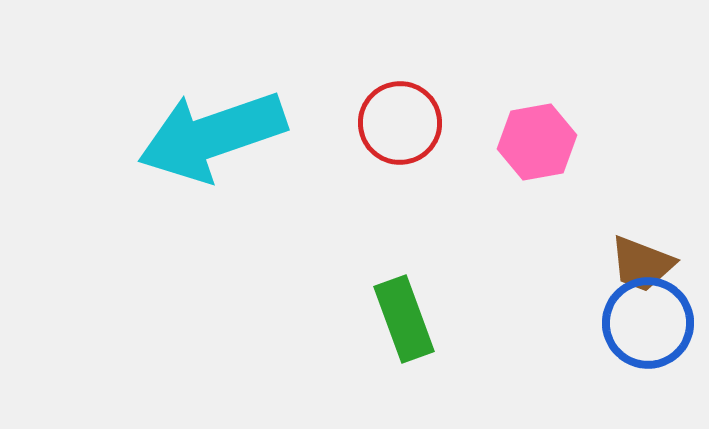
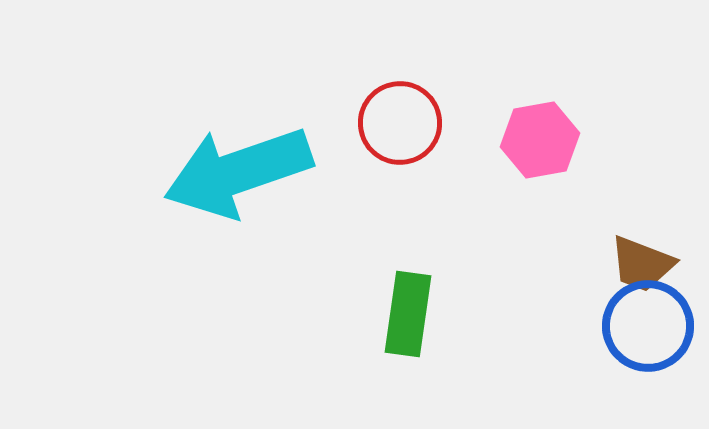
cyan arrow: moved 26 px right, 36 px down
pink hexagon: moved 3 px right, 2 px up
green rectangle: moved 4 px right, 5 px up; rotated 28 degrees clockwise
blue circle: moved 3 px down
